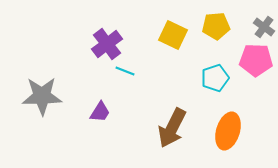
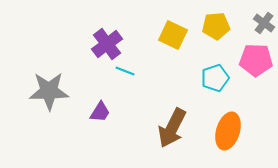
gray cross: moved 4 px up
gray star: moved 7 px right, 5 px up
